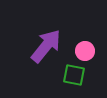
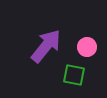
pink circle: moved 2 px right, 4 px up
